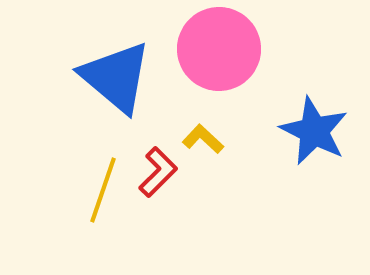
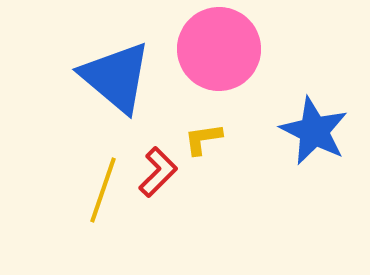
yellow L-shape: rotated 51 degrees counterclockwise
